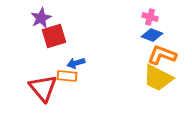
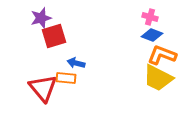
purple star: rotated 10 degrees clockwise
blue arrow: rotated 30 degrees clockwise
orange rectangle: moved 1 px left, 2 px down
